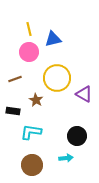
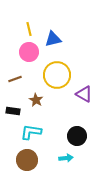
yellow circle: moved 3 px up
brown circle: moved 5 px left, 5 px up
